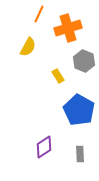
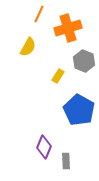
yellow rectangle: rotated 64 degrees clockwise
purple diamond: rotated 35 degrees counterclockwise
gray rectangle: moved 14 px left, 7 px down
